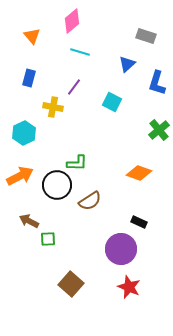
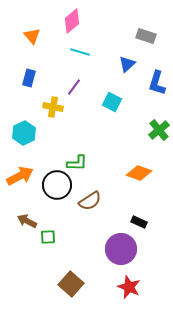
brown arrow: moved 2 px left
green square: moved 2 px up
